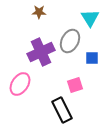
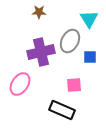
cyan triangle: moved 1 px left, 1 px down
purple cross: rotated 12 degrees clockwise
blue square: moved 2 px left, 1 px up
pink square: moved 1 px left; rotated 14 degrees clockwise
black rectangle: rotated 40 degrees counterclockwise
